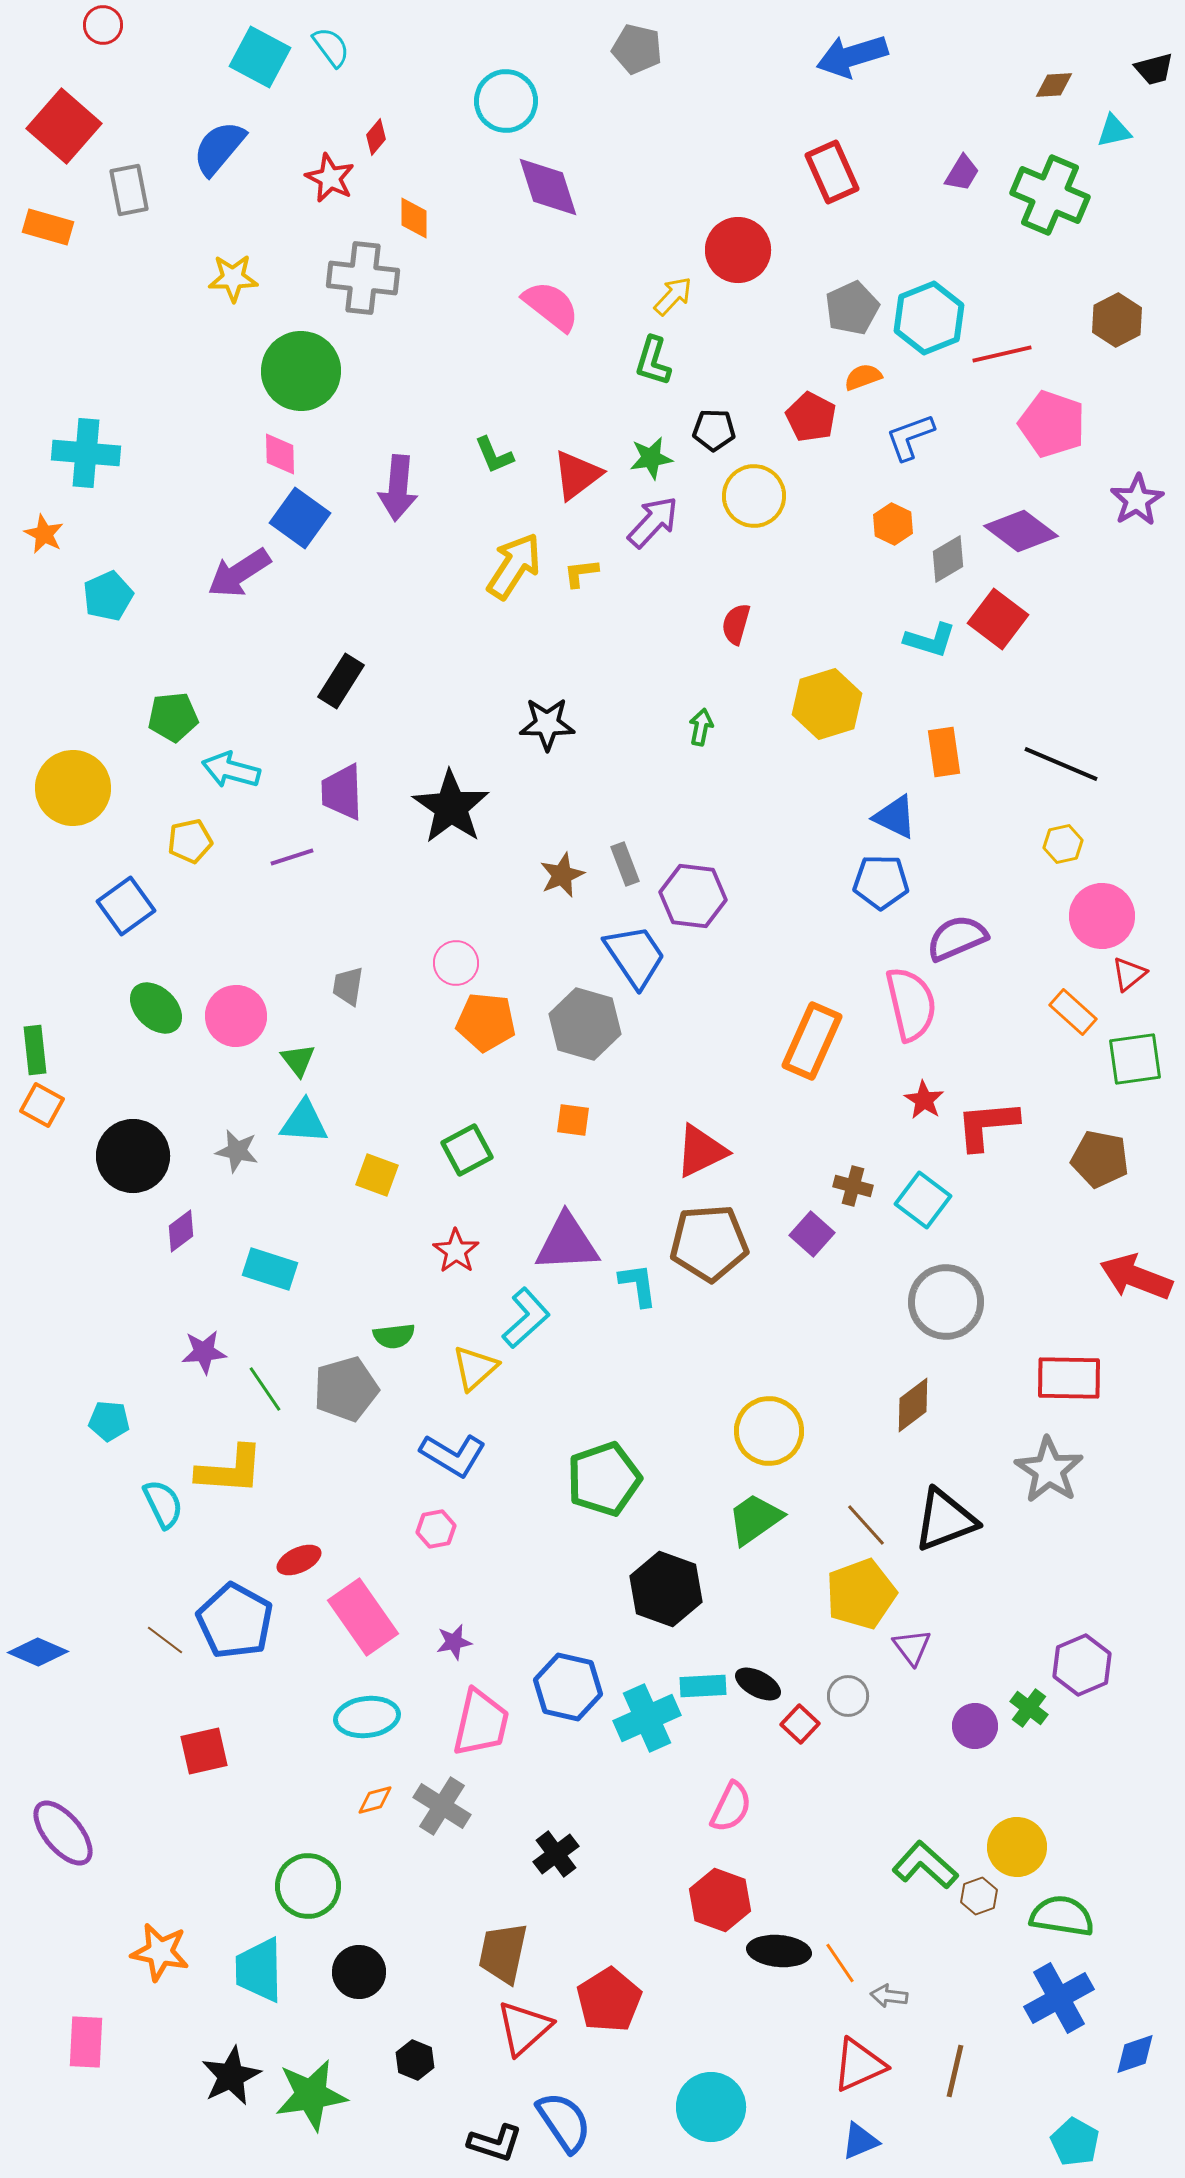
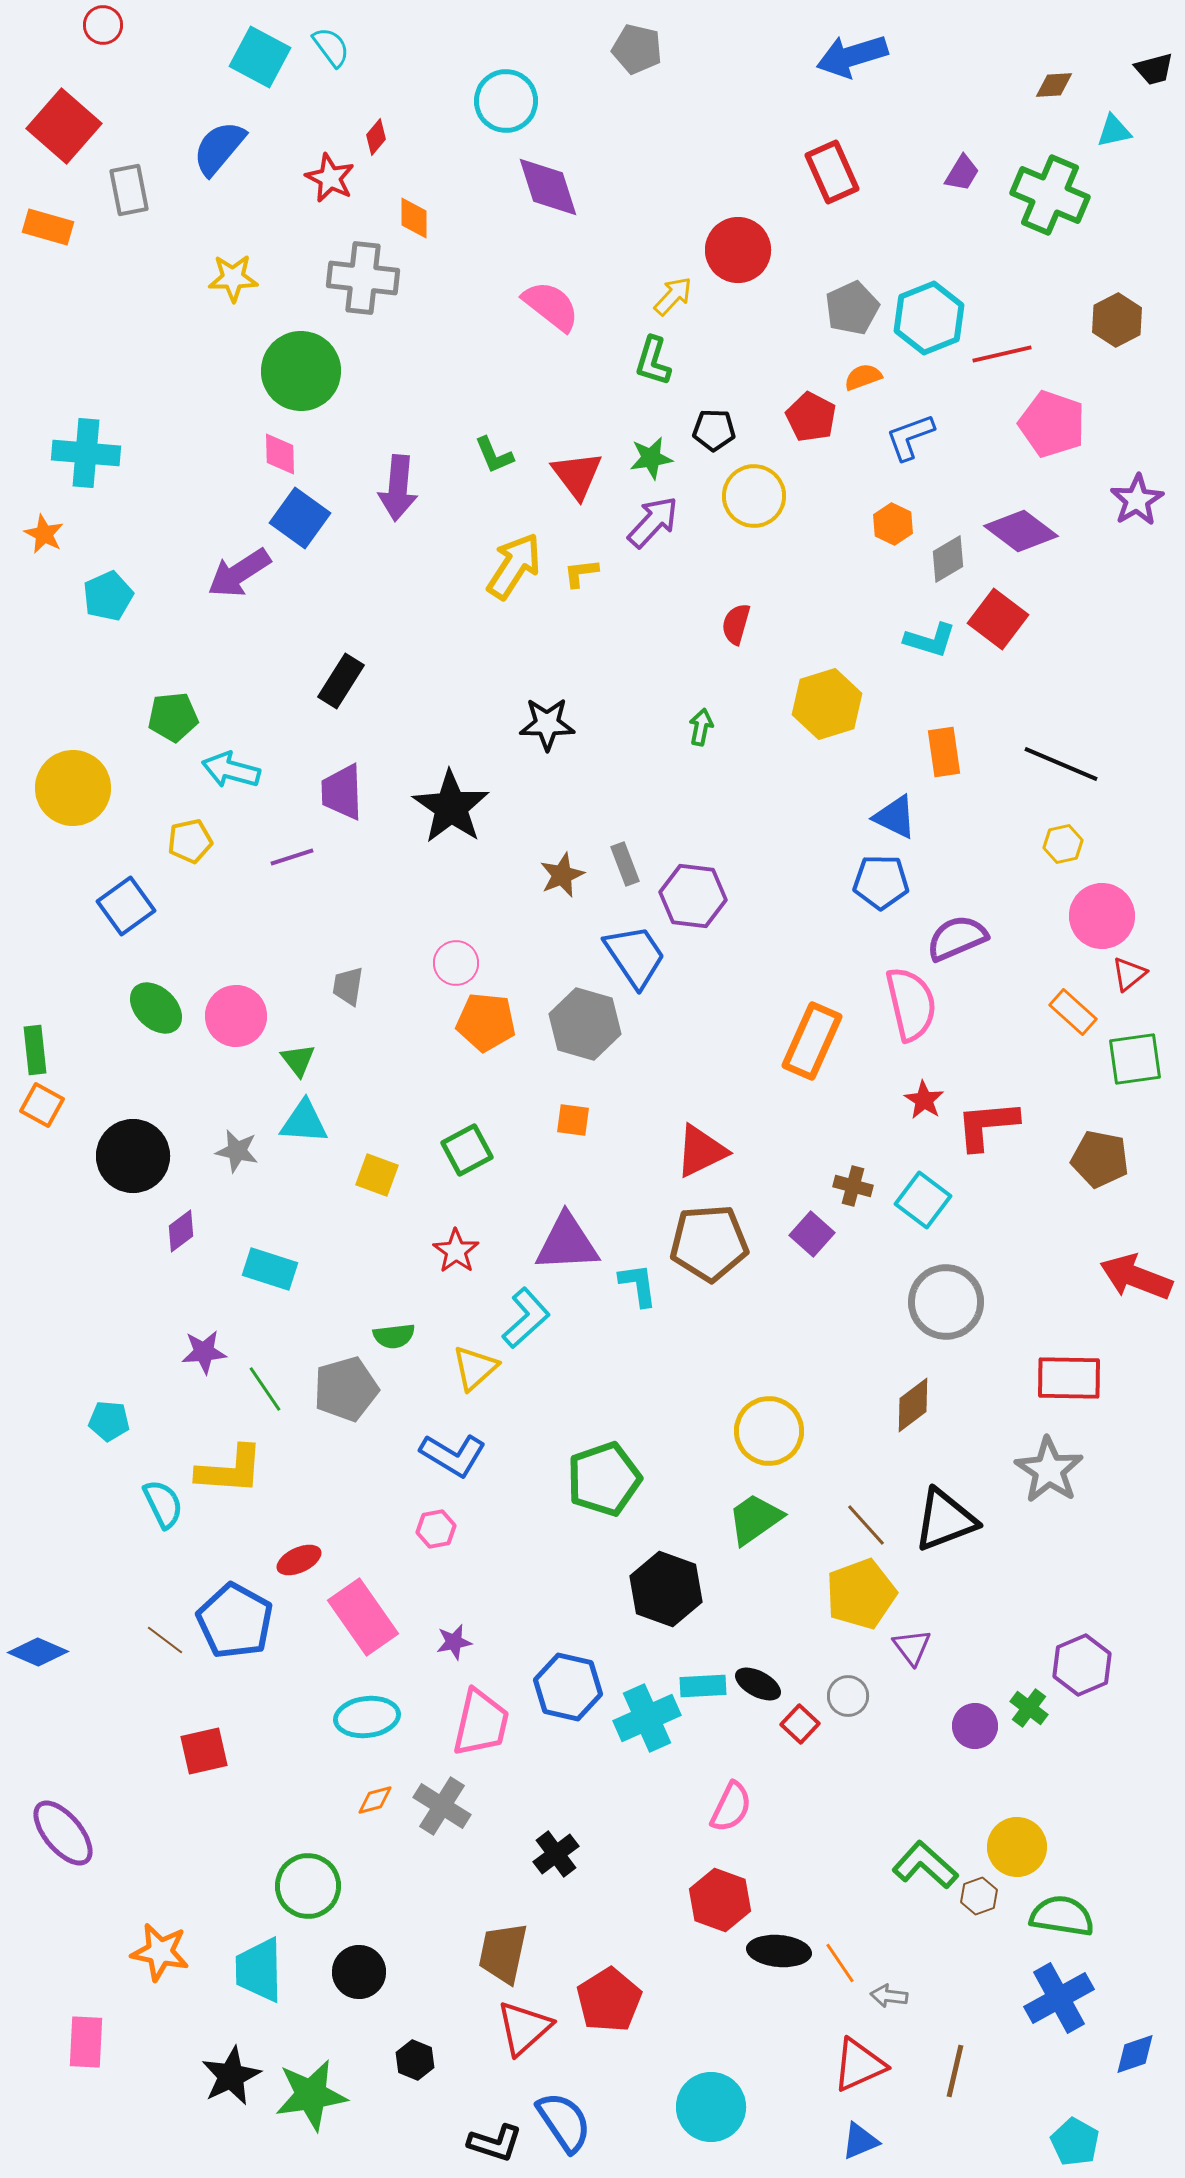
red triangle at (577, 475): rotated 30 degrees counterclockwise
